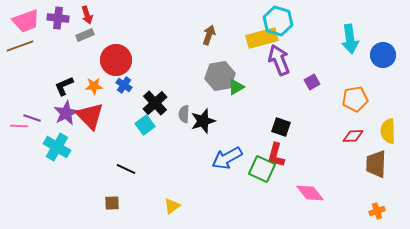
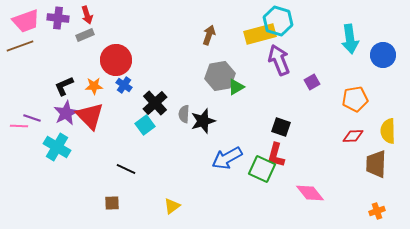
yellow rectangle: moved 2 px left, 4 px up
